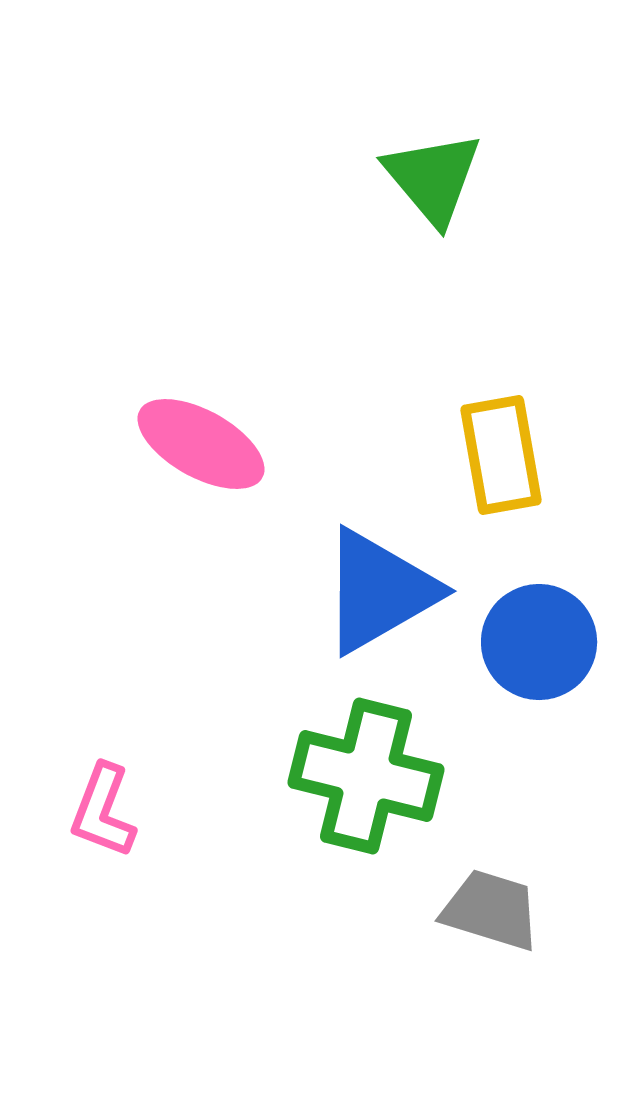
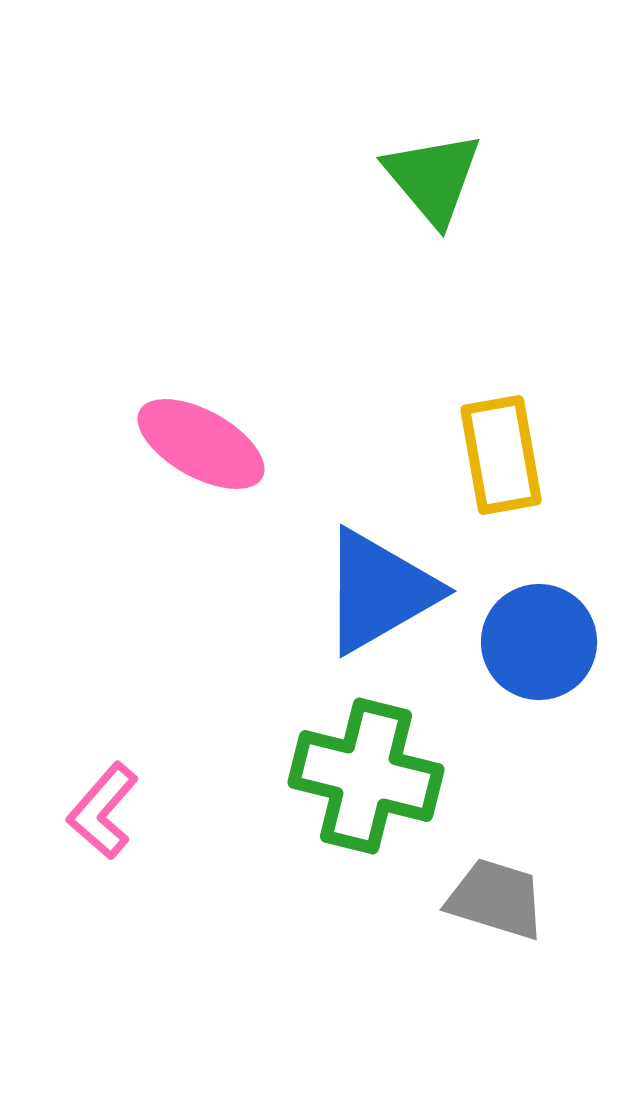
pink L-shape: rotated 20 degrees clockwise
gray trapezoid: moved 5 px right, 11 px up
